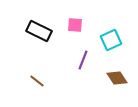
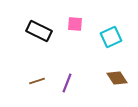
pink square: moved 1 px up
cyan square: moved 3 px up
purple line: moved 16 px left, 23 px down
brown line: rotated 56 degrees counterclockwise
